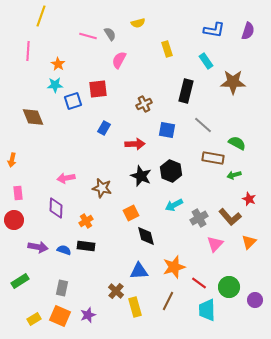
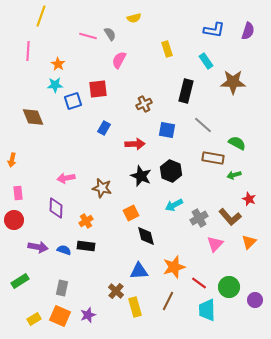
yellow semicircle at (138, 23): moved 4 px left, 5 px up
